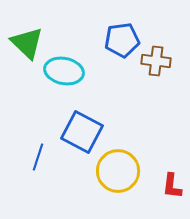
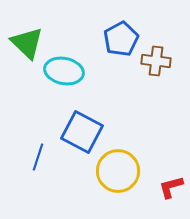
blue pentagon: moved 1 px left, 1 px up; rotated 20 degrees counterclockwise
red L-shape: moved 1 px left, 1 px down; rotated 68 degrees clockwise
